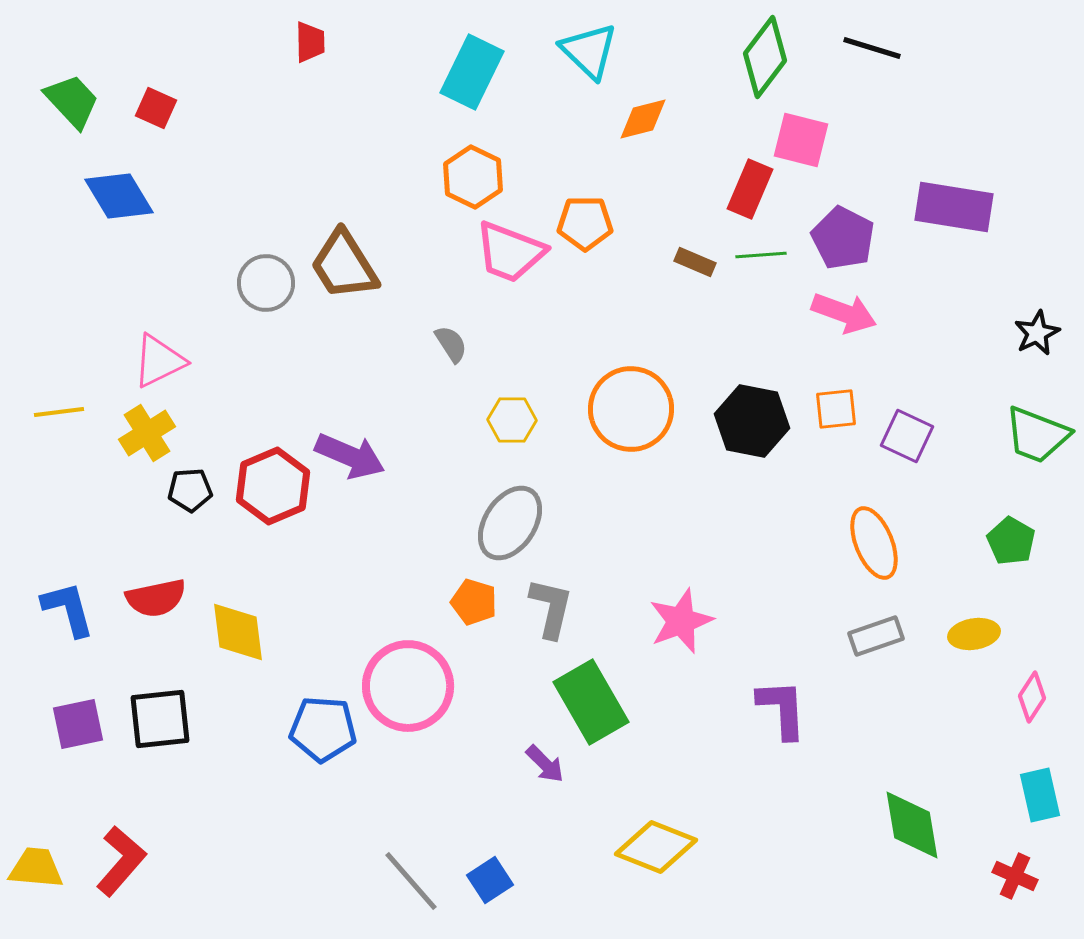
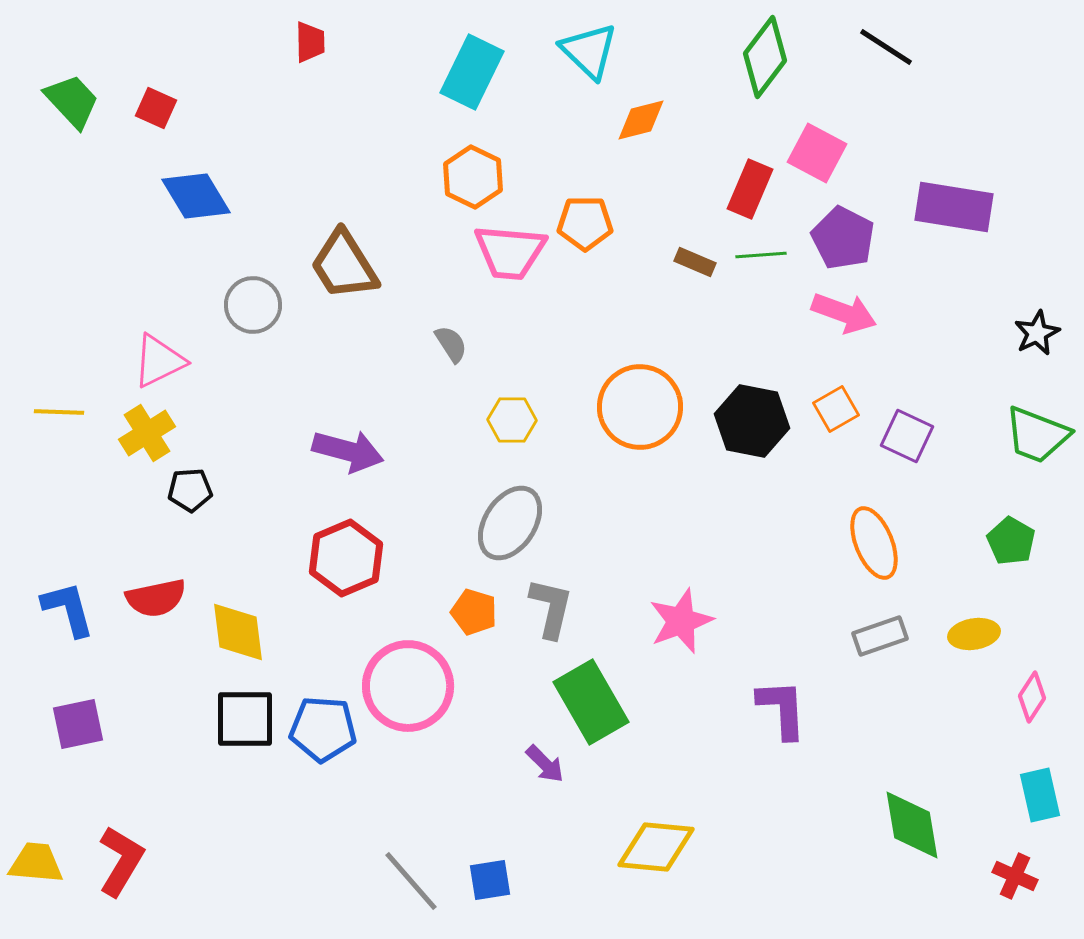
black line at (872, 48): moved 14 px right, 1 px up; rotated 16 degrees clockwise
orange diamond at (643, 119): moved 2 px left, 1 px down
pink square at (801, 140): moved 16 px right, 13 px down; rotated 14 degrees clockwise
blue diamond at (119, 196): moved 77 px right
pink trapezoid at (510, 252): rotated 16 degrees counterclockwise
gray circle at (266, 283): moved 13 px left, 22 px down
orange circle at (631, 409): moved 9 px right, 2 px up
orange square at (836, 409): rotated 24 degrees counterclockwise
yellow line at (59, 412): rotated 9 degrees clockwise
purple arrow at (350, 456): moved 2 px left, 5 px up; rotated 8 degrees counterclockwise
red hexagon at (273, 486): moved 73 px right, 72 px down
orange pentagon at (474, 602): moved 10 px down
gray rectangle at (876, 636): moved 4 px right
black square at (160, 719): moved 85 px right; rotated 6 degrees clockwise
yellow diamond at (656, 847): rotated 16 degrees counterclockwise
red L-shape at (121, 861): rotated 10 degrees counterclockwise
yellow trapezoid at (36, 868): moved 5 px up
blue square at (490, 880): rotated 24 degrees clockwise
